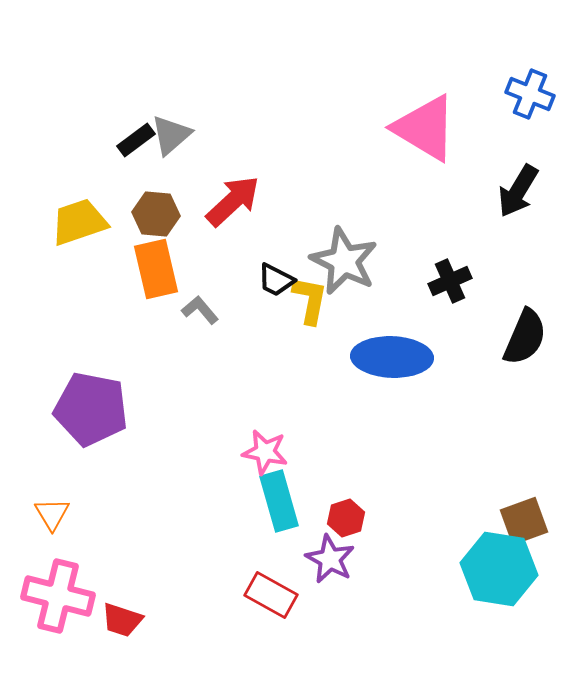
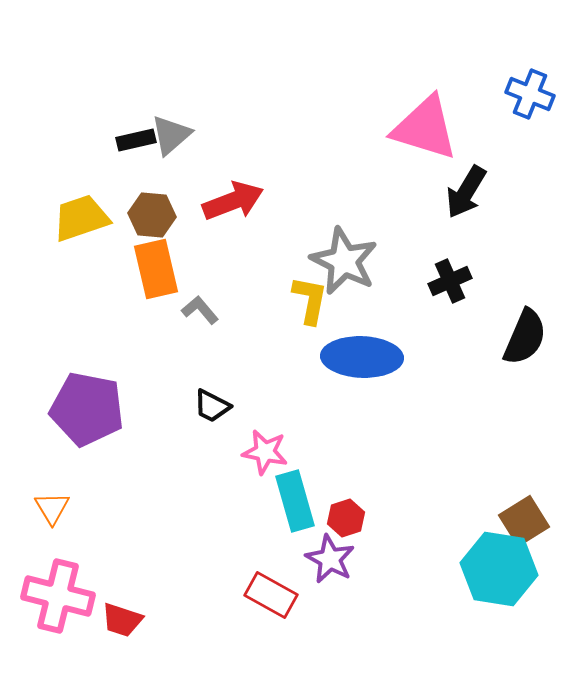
pink triangle: rotated 14 degrees counterclockwise
black rectangle: rotated 24 degrees clockwise
black arrow: moved 52 px left, 1 px down
red arrow: rotated 22 degrees clockwise
brown hexagon: moved 4 px left, 1 px down
yellow trapezoid: moved 2 px right, 4 px up
black trapezoid: moved 64 px left, 126 px down
blue ellipse: moved 30 px left
purple pentagon: moved 4 px left
cyan rectangle: moved 16 px right
orange triangle: moved 6 px up
brown square: rotated 12 degrees counterclockwise
